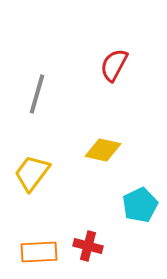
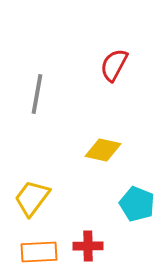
gray line: rotated 6 degrees counterclockwise
yellow trapezoid: moved 25 px down
cyan pentagon: moved 3 px left, 1 px up; rotated 24 degrees counterclockwise
red cross: rotated 16 degrees counterclockwise
